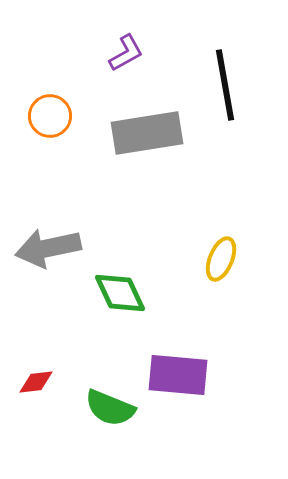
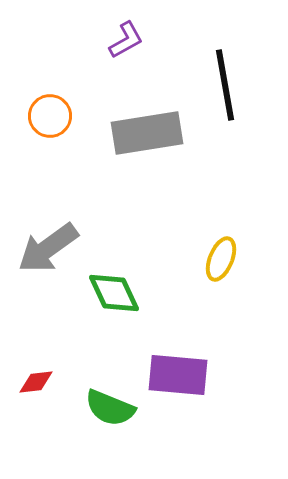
purple L-shape: moved 13 px up
gray arrow: rotated 24 degrees counterclockwise
green diamond: moved 6 px left
